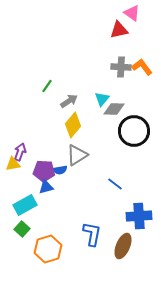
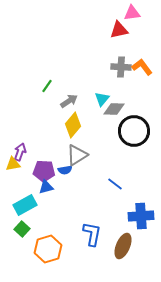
pink triangle: rotated 42 degrees counterclockwise
blue semicircle: moved 5 px right
blue cross: moved 2 px right
